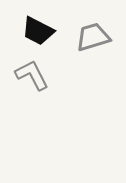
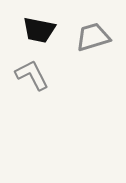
black trapezoid: moved 1 px right, 1 px up; rotated 16 degrees counterclockwise
